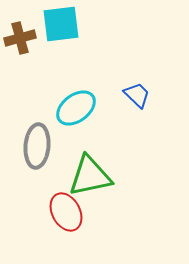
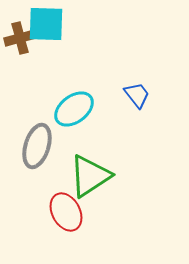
cyan square: moved 15 px left; rotated 9 degrees clockwise
blue trapezoid: rotated 8 degrees clockwise
cyan ellipse: moved 2 px left, 1 px down
gray ellipse: rotated 12 degrees clockwise
green triangle: rotated 21 degrees counterclockwise
